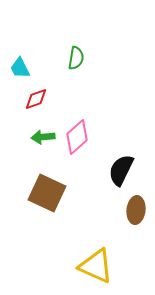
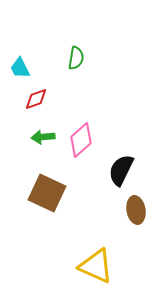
pink diamond: moved 4 px right, 3 px down
brown ellipse: rotated 16 degrees counterclockwise
